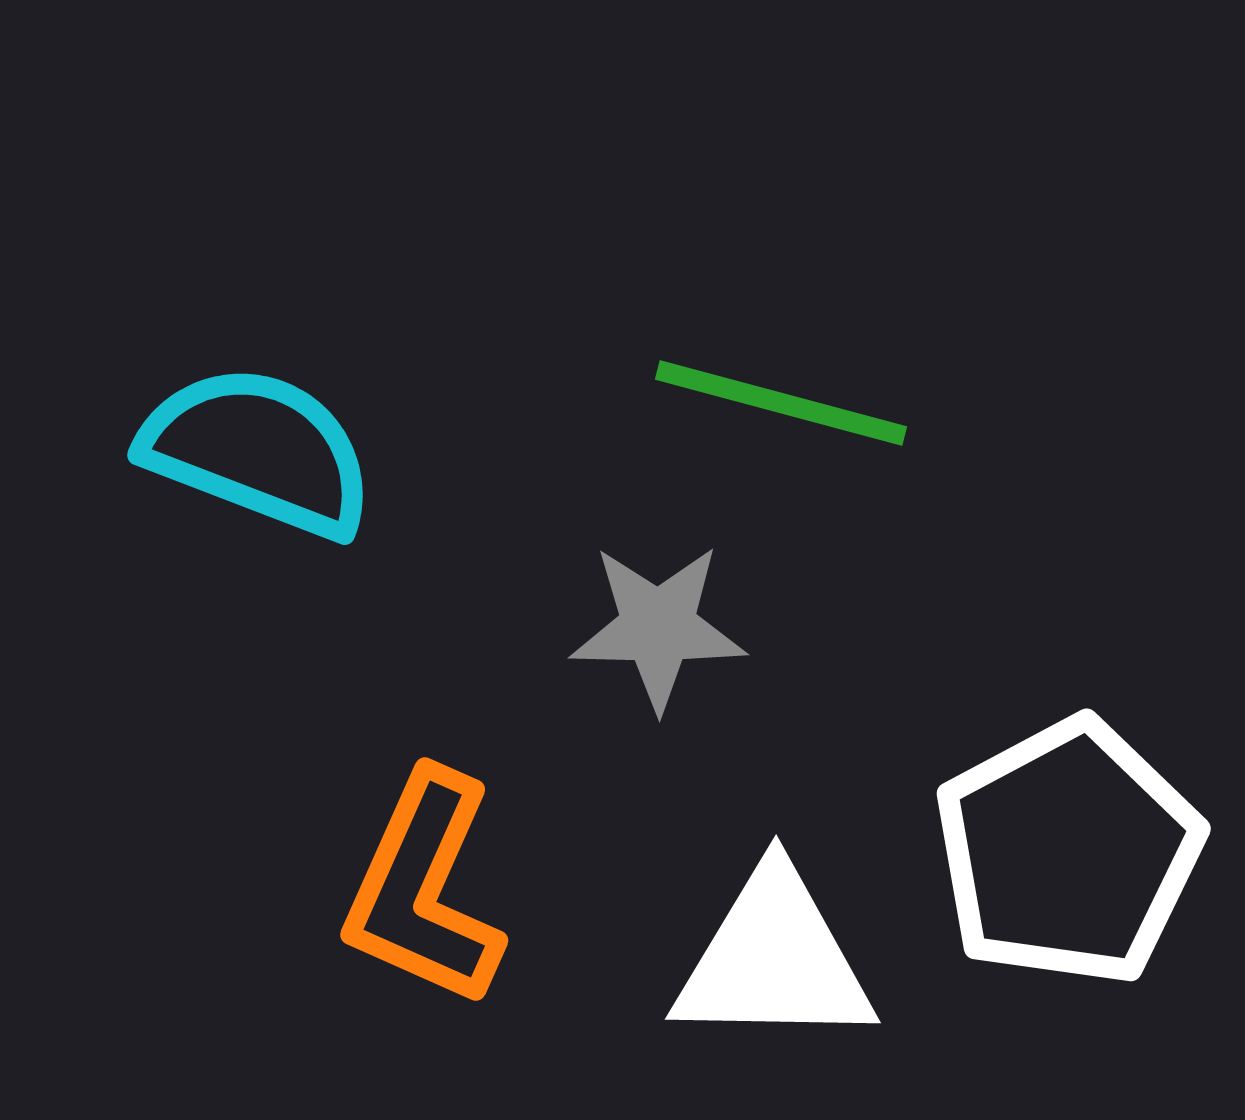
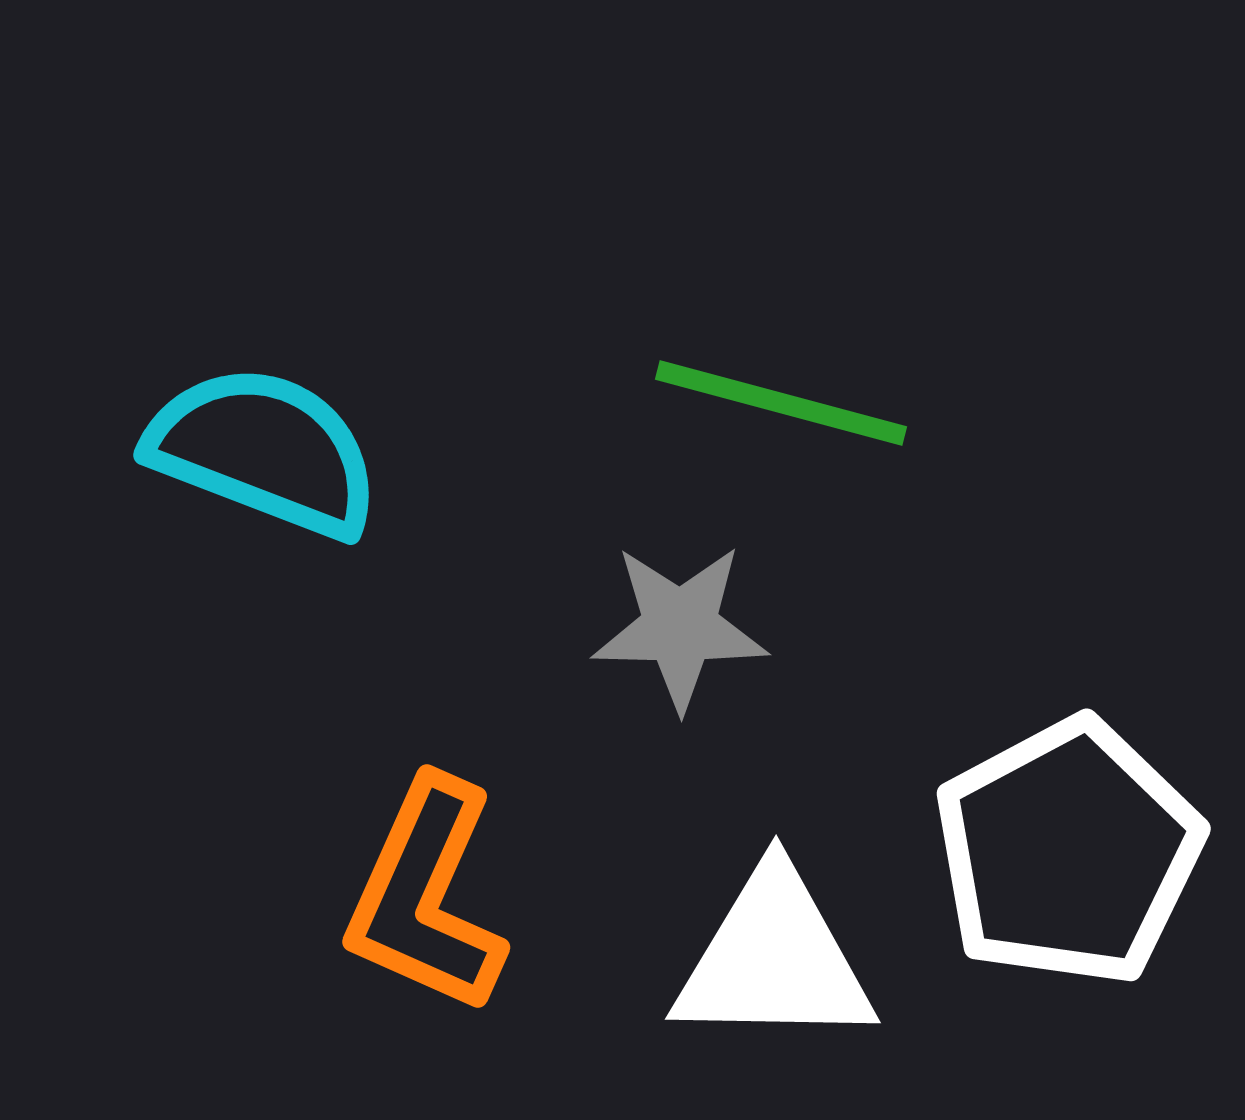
cyan semicircle: moved 6 px right
gray star: moved 22 px right
orange L-shape: moved 2 px right, 7 px down
